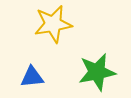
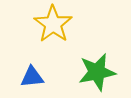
yellow star: rotated 27 degrees counterclockwise
